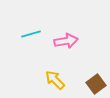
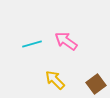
cyan line: moved 1 px right, 10 px down
pink arrow: rotated 135 degrees counterclockwise
